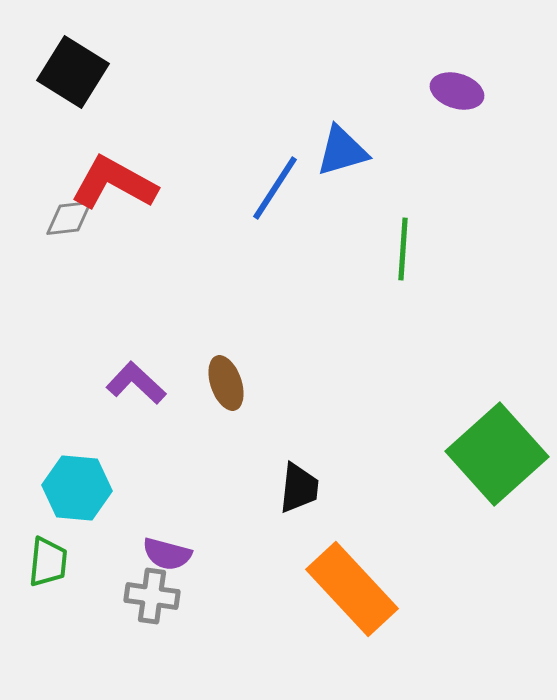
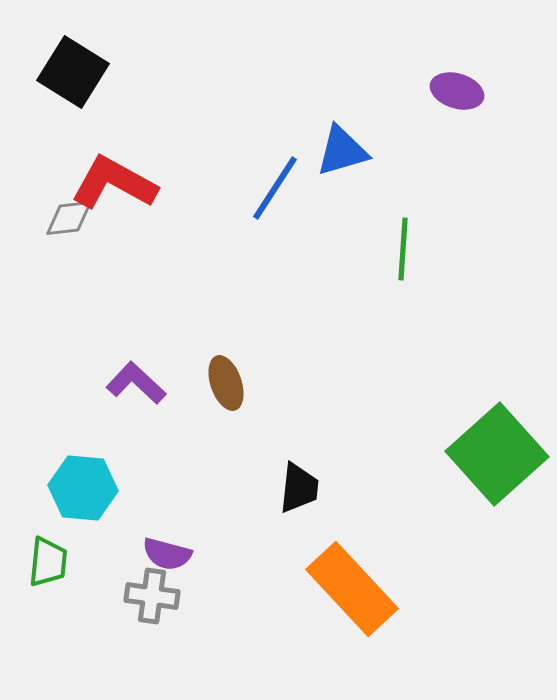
cyan hexagon: moved 6 px right
